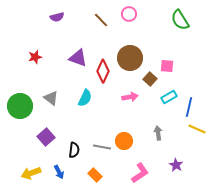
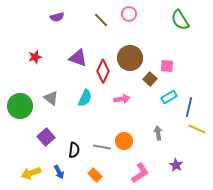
pink arrow: moved 8 px left, 2 px down
